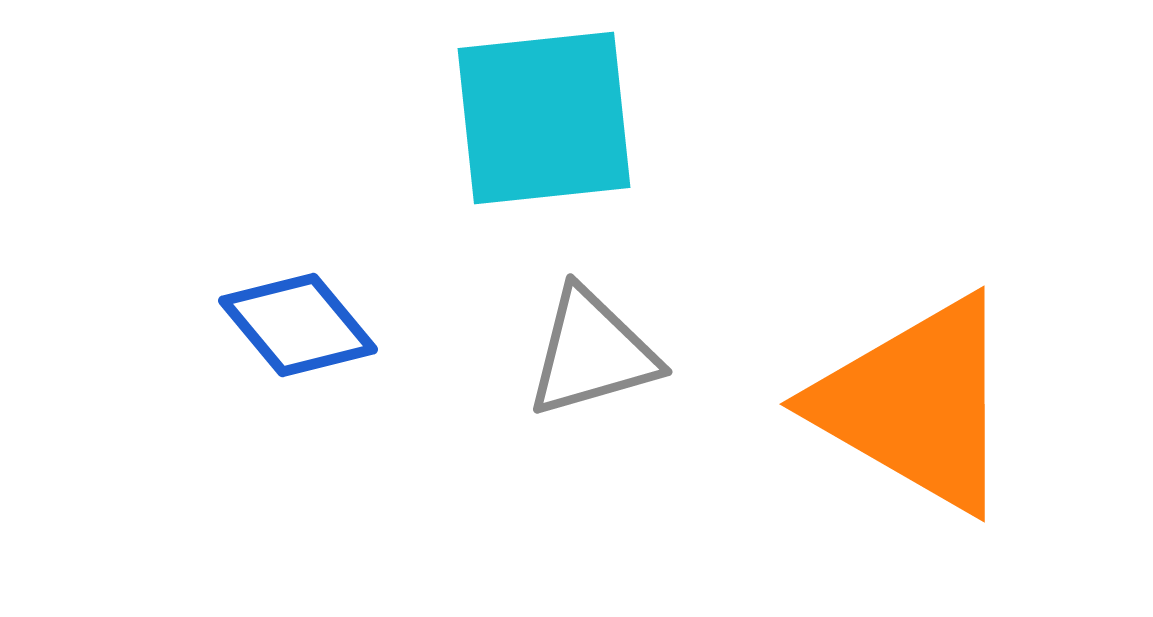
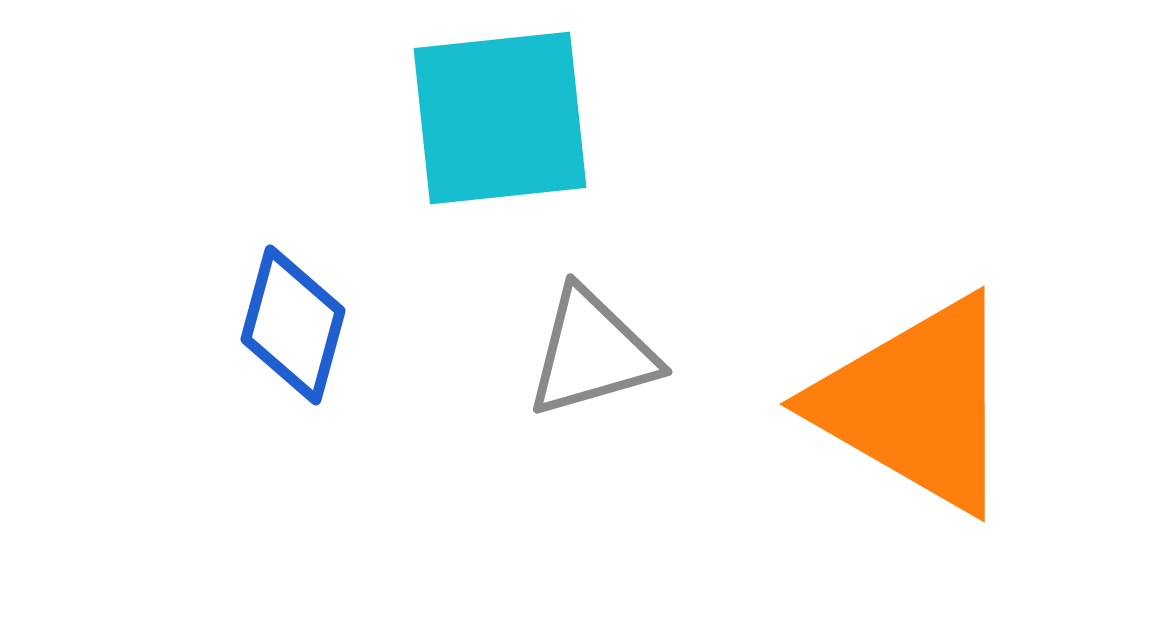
cyan square: moved 44 px left
blue diamond: moved 5 px left; rotated 55 degrees clockwise
